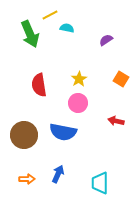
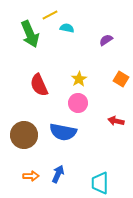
red semicircle: rotated 15 degrees counterclockwise
orange arrow: moved 4 px right, 3 px up
